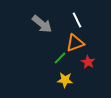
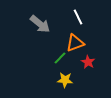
white line: moved 1 px right, 3 px up
gray arrow: moved 2 px left
